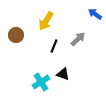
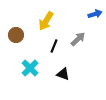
blue arrow: rotated 128 degrees clockwise
cyan cross: moved 11 px left, 14 px up; rotated 12 degrees counterclockwise
